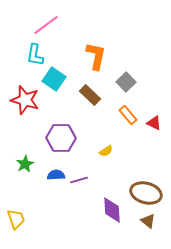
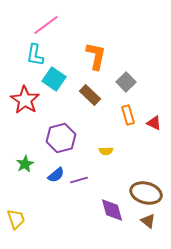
red star: rotated 16 degrees clockwise
orange rectangle: rotated 24 degrees clockwise
purple hexagon: rotated 16 degrees counterclockwise
yellow semicircle: rotated 32 degrees clockwise
blue semicircle: rotated 144 degrees clockwise
purple diamond: rotated 12 degrees counterclockwise
